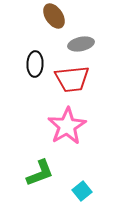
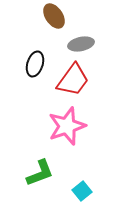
black ellipse: rotated 15 degrees clockwise
red trapezoid: moved 1 px right, 1 px down; rotated 48 degrees counterclockwise
pink star: rotated 12 degrees clockwise
